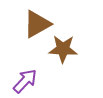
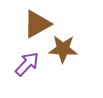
purple arrow: moved 2 px right, 17 px up
